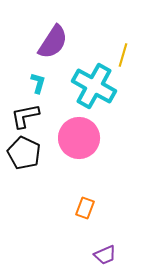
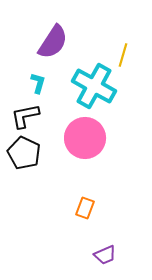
pink circle: moved 6 px right
